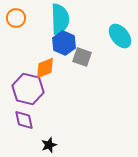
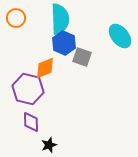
purple diamond: moved 7 px right, 2 px down; rotated 10 degrees clockwise
